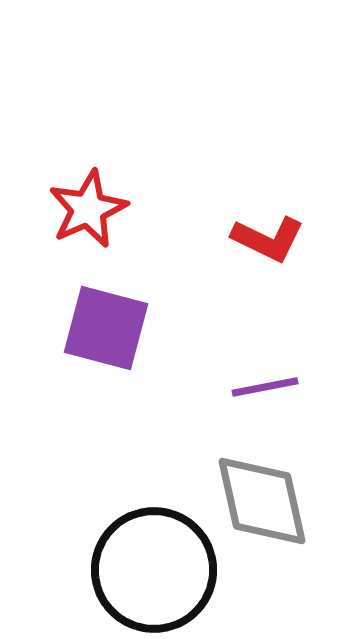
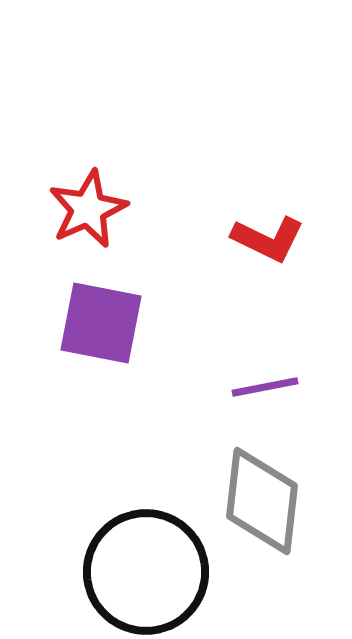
purple square: moved 5 px left, 5 px up; rotated 4 degrees counterclockwise
gray diamond: rotated 19 degrees clockwise
black circle: moved 8 px left, 2 px down
